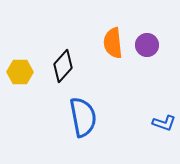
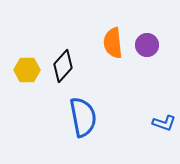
yellow hexagon: moved 7 px right, 2 px up
